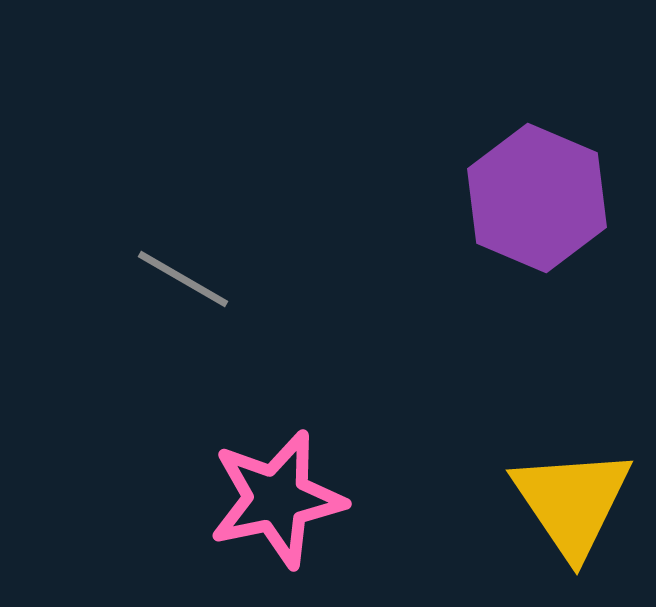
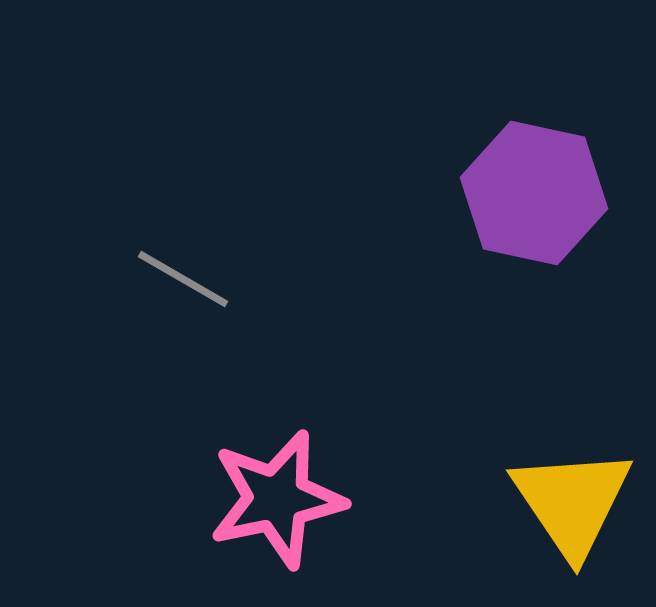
purple hexagon: moved 3 px left, 5 px up; rotated 11 degrees counterclockwise
